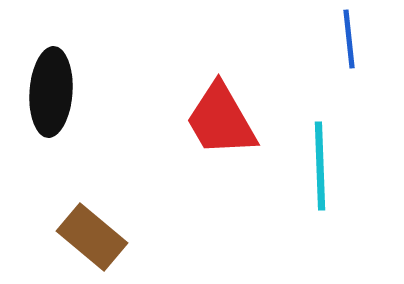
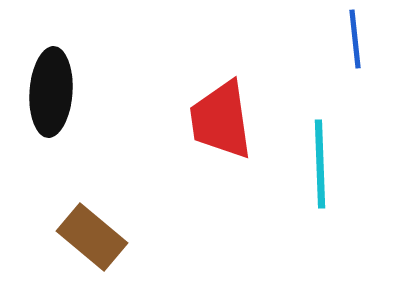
blue line: moved 6 px right
red trapezoid: rotated 22 degrees clockwise
cyan line: moved 2 px up
